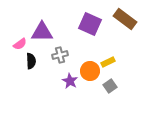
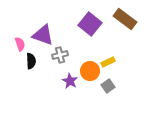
purple square: rotated 15 degrees clockwise
purple triangle: moved 1 px right, 3 px down; rotated 20 degrees clockwise
pink semicircle: rotated 72 degrees counterclockwise
gray square: moved 2 px left
